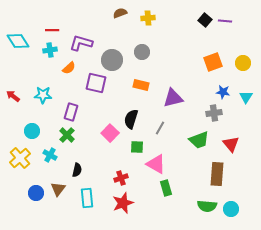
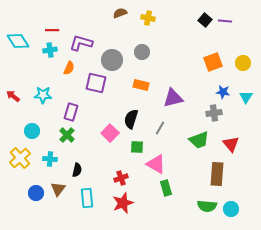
yellow cross at (148, 18): rotated 16 degrees clockwise
orange semicircle at (69, 68): rotated 24 degrees counterclockwise
cyan cross at (50, 155): moved 4 px down; rotated 24 degrees counterclockwise
